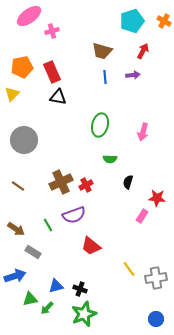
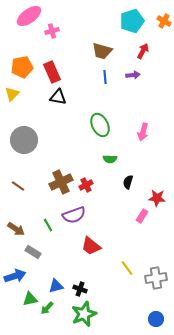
green ellipse: rotated 40 degrees counterclockwise
yellow line: moved 2 px left, 1 px up
